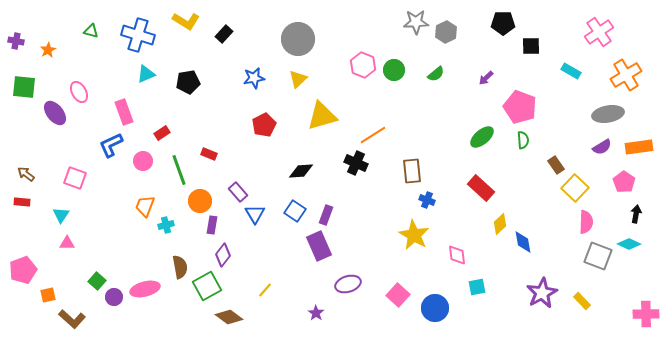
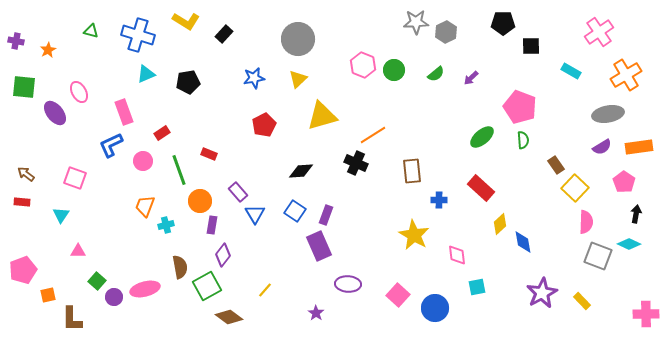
purple arrow at (486, 78): moved 15 px left
blue cross at (427, 200): moved 12 px right; rotated 21 degrees counterclockwise
pink triangle at (67, 243): moved 11 px right, 8 px down
purple ellipse at (348, 284): rotated 20 degrees clockwise
brown L-shape at (72, 319): rotated 48 degrees clockwise
